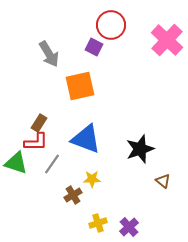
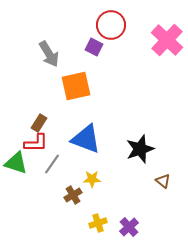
orange square: moved 4 px left
red L-shape: moved 1 px down
